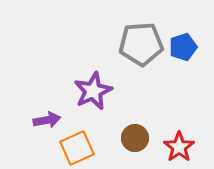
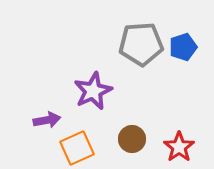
brown circle: moved 3 px left, 1 px down
